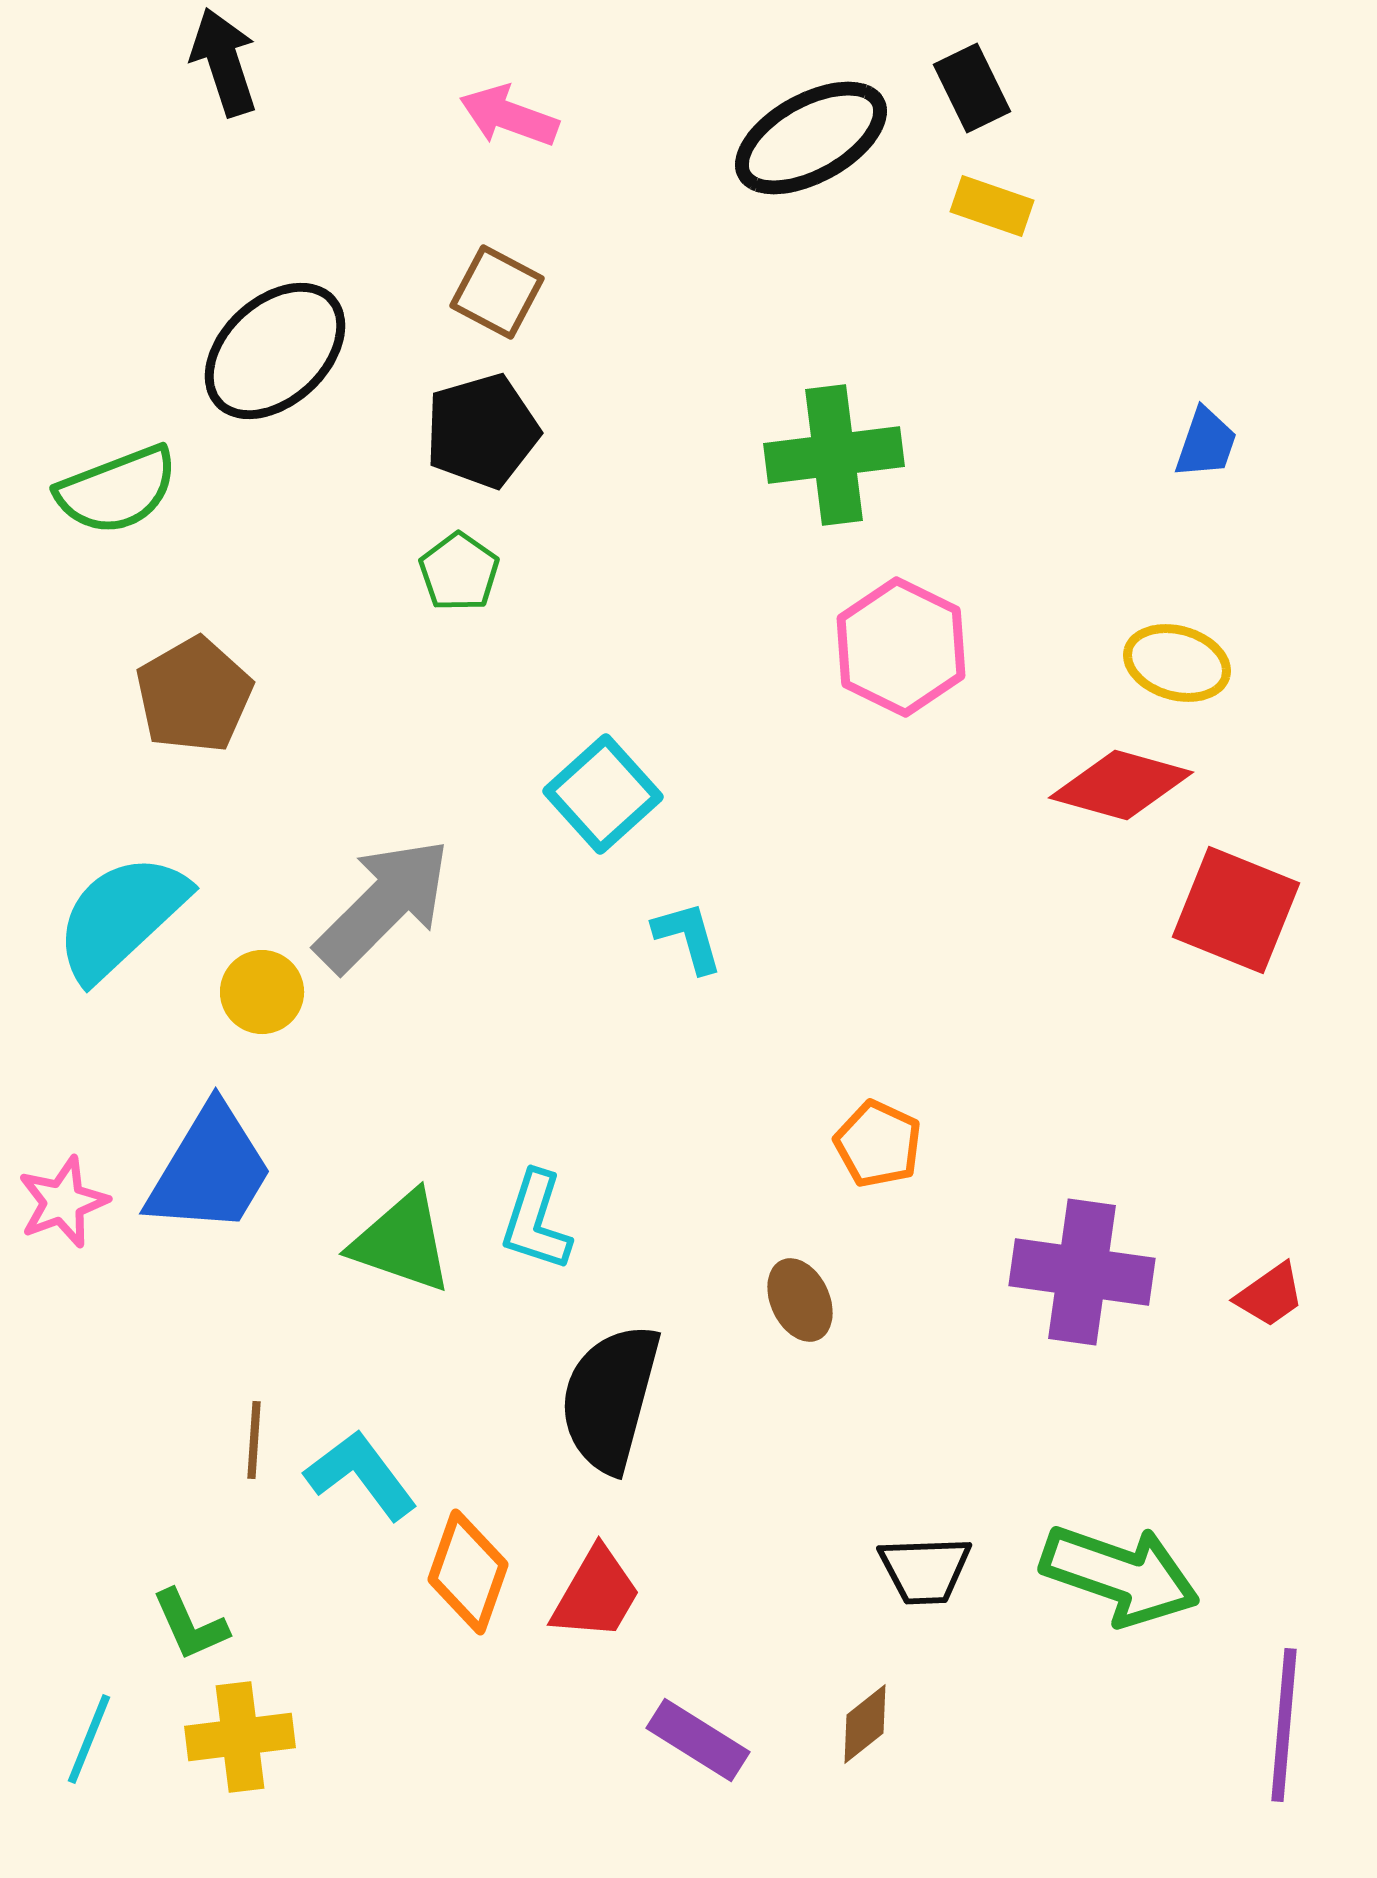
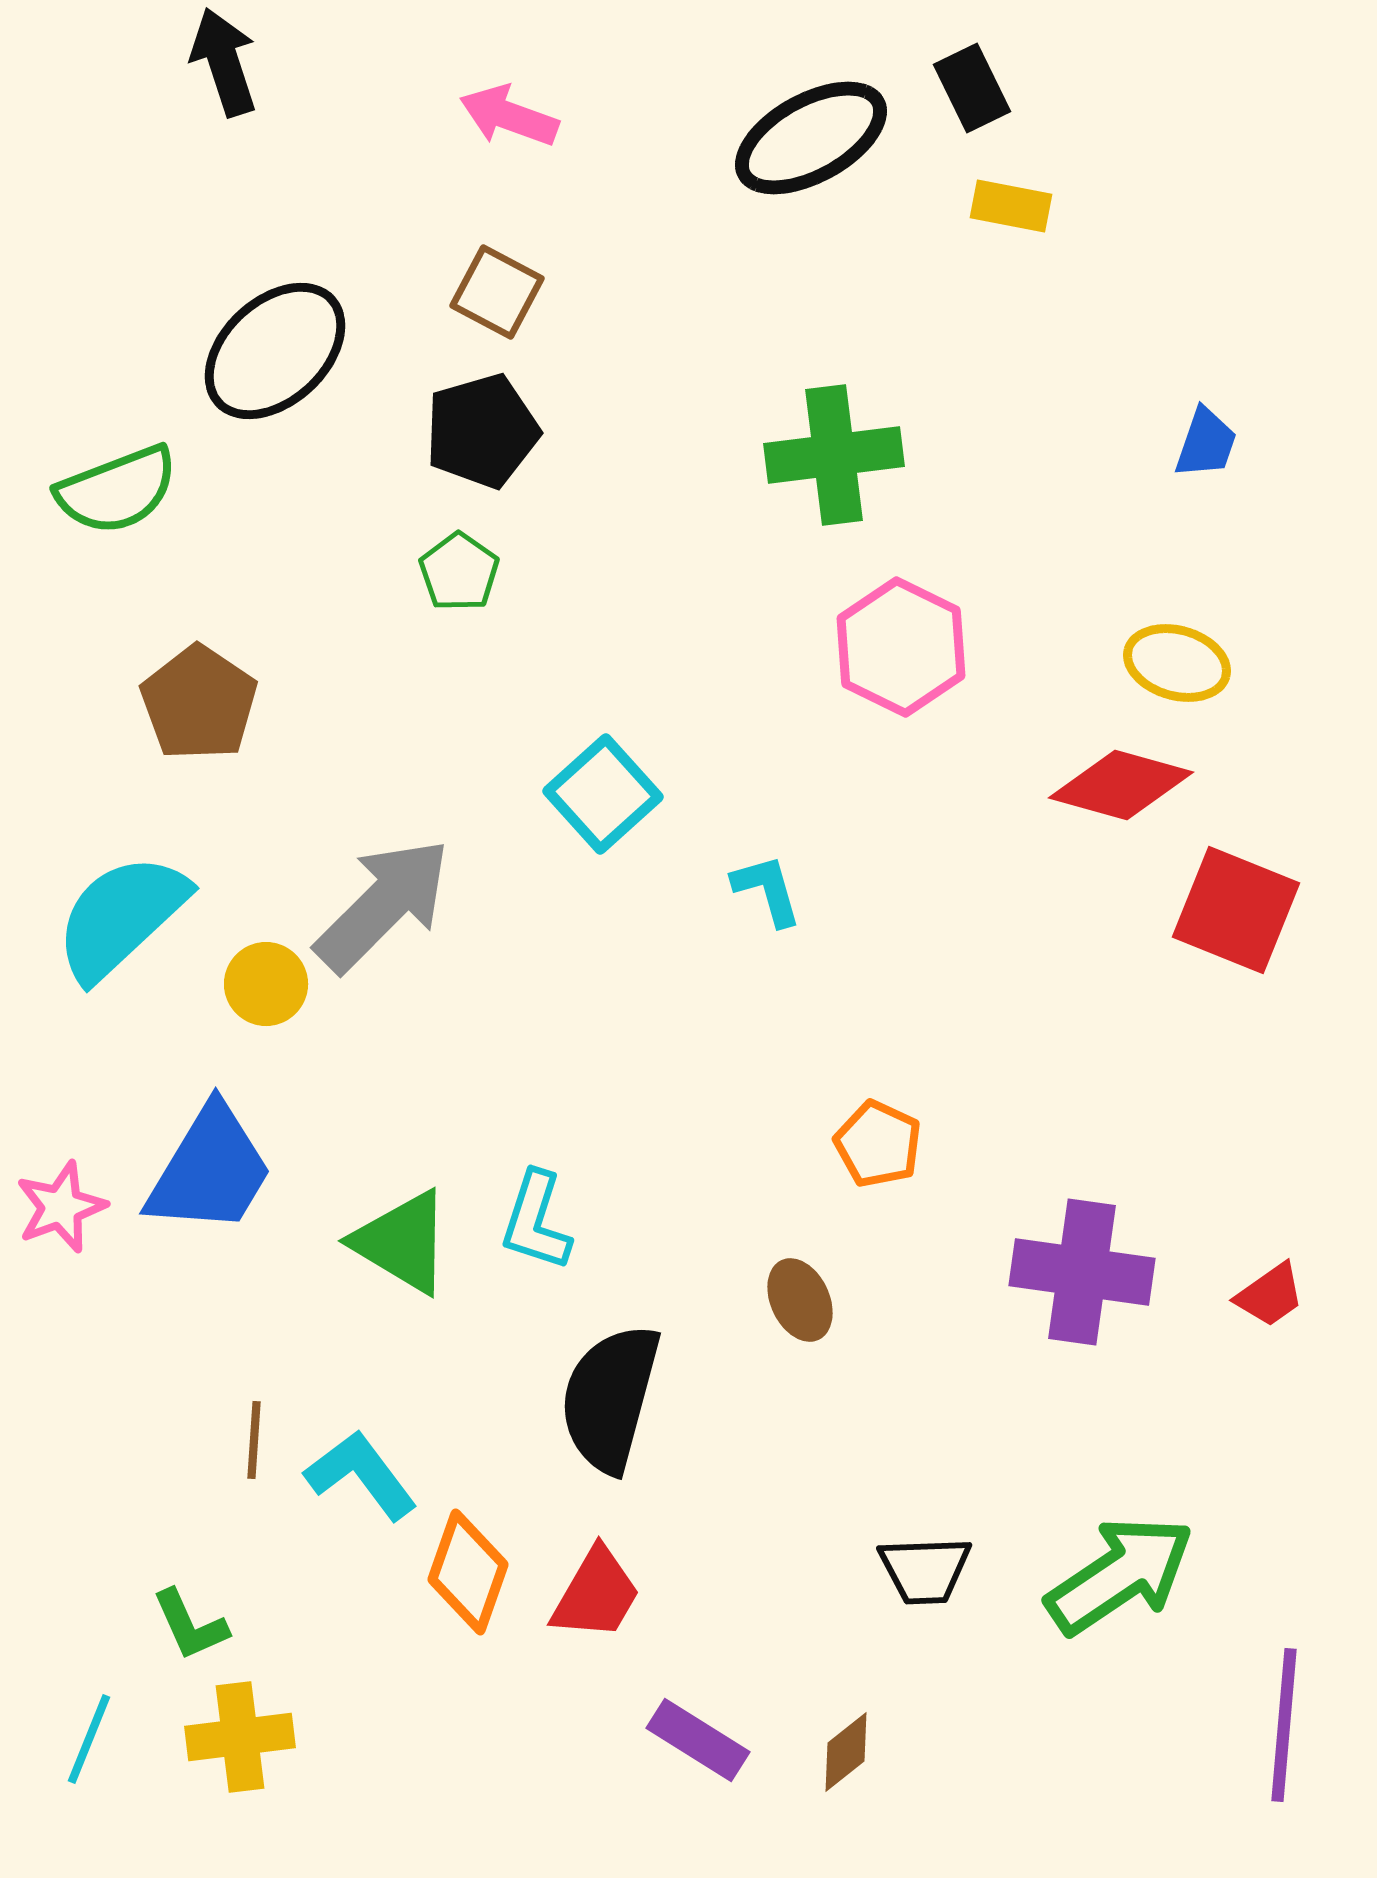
yellow rectangle at (992, 206): moved 19 px right; rotated 8 degrees counterclockwise
brown pentagon at (194, 695): moved 5 px right, 8 px down; rotated 8 degrees counterclockwise
cyan L-shape at (688, 937): moved 79 px right, 47 px up
yellow circle at (262, 992): moved 4 px right, 8 px up
pink star at (63, 1202): moved 2 px left, 5 px down
green triangle at (402, 1242): rotated 12 degrees clockwise
green arrow at (1120, 1575): rotated 53 degrees counterclockwise
brown diamond at (865, 1724): moved 19 px left, 28 px down
